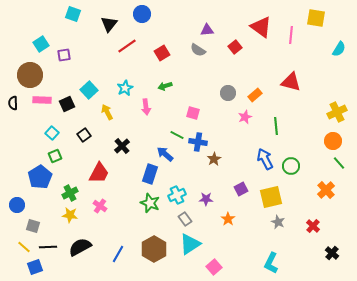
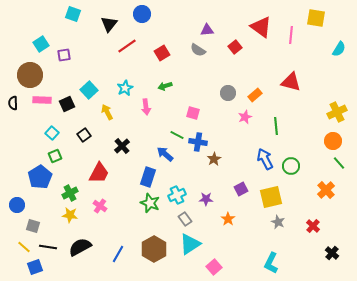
blue rectangle at (150, 174): moved 2 px left, 3 px down
black line at (48, 247): rotated 12 degrees clockwise
